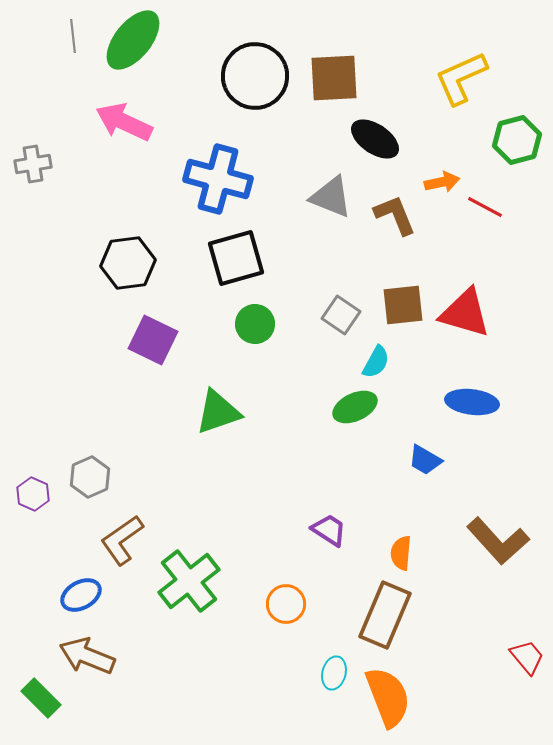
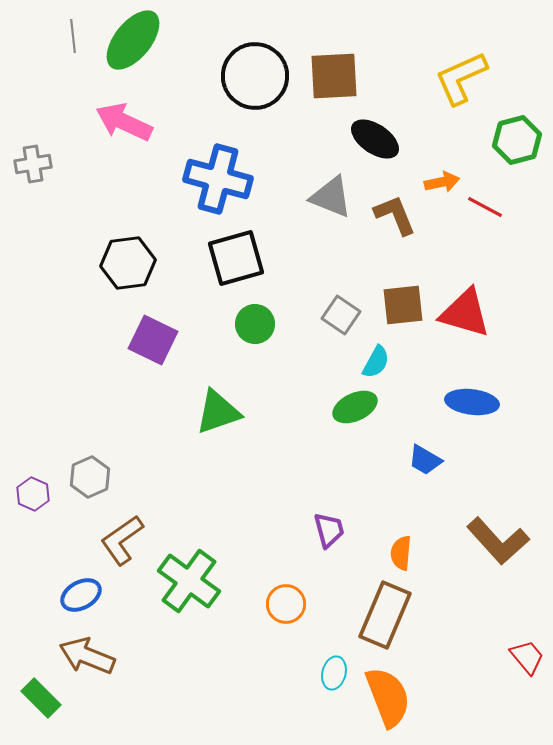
brown square at (334, 78): moved 2 px up
purple trapezoid at (329, 530): rotated 42 degrees clockwise
green cross at (189, 581): rotated 16 degrees counterclockwise
